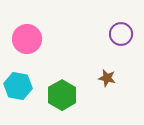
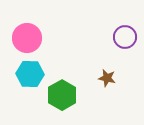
purple circle: moved 4 px right, 3 px down
pink circle: moved 1 px up
cyan hexagon: moved 12 px right, 12 px up; rotated 8 degrees counterclockwise
